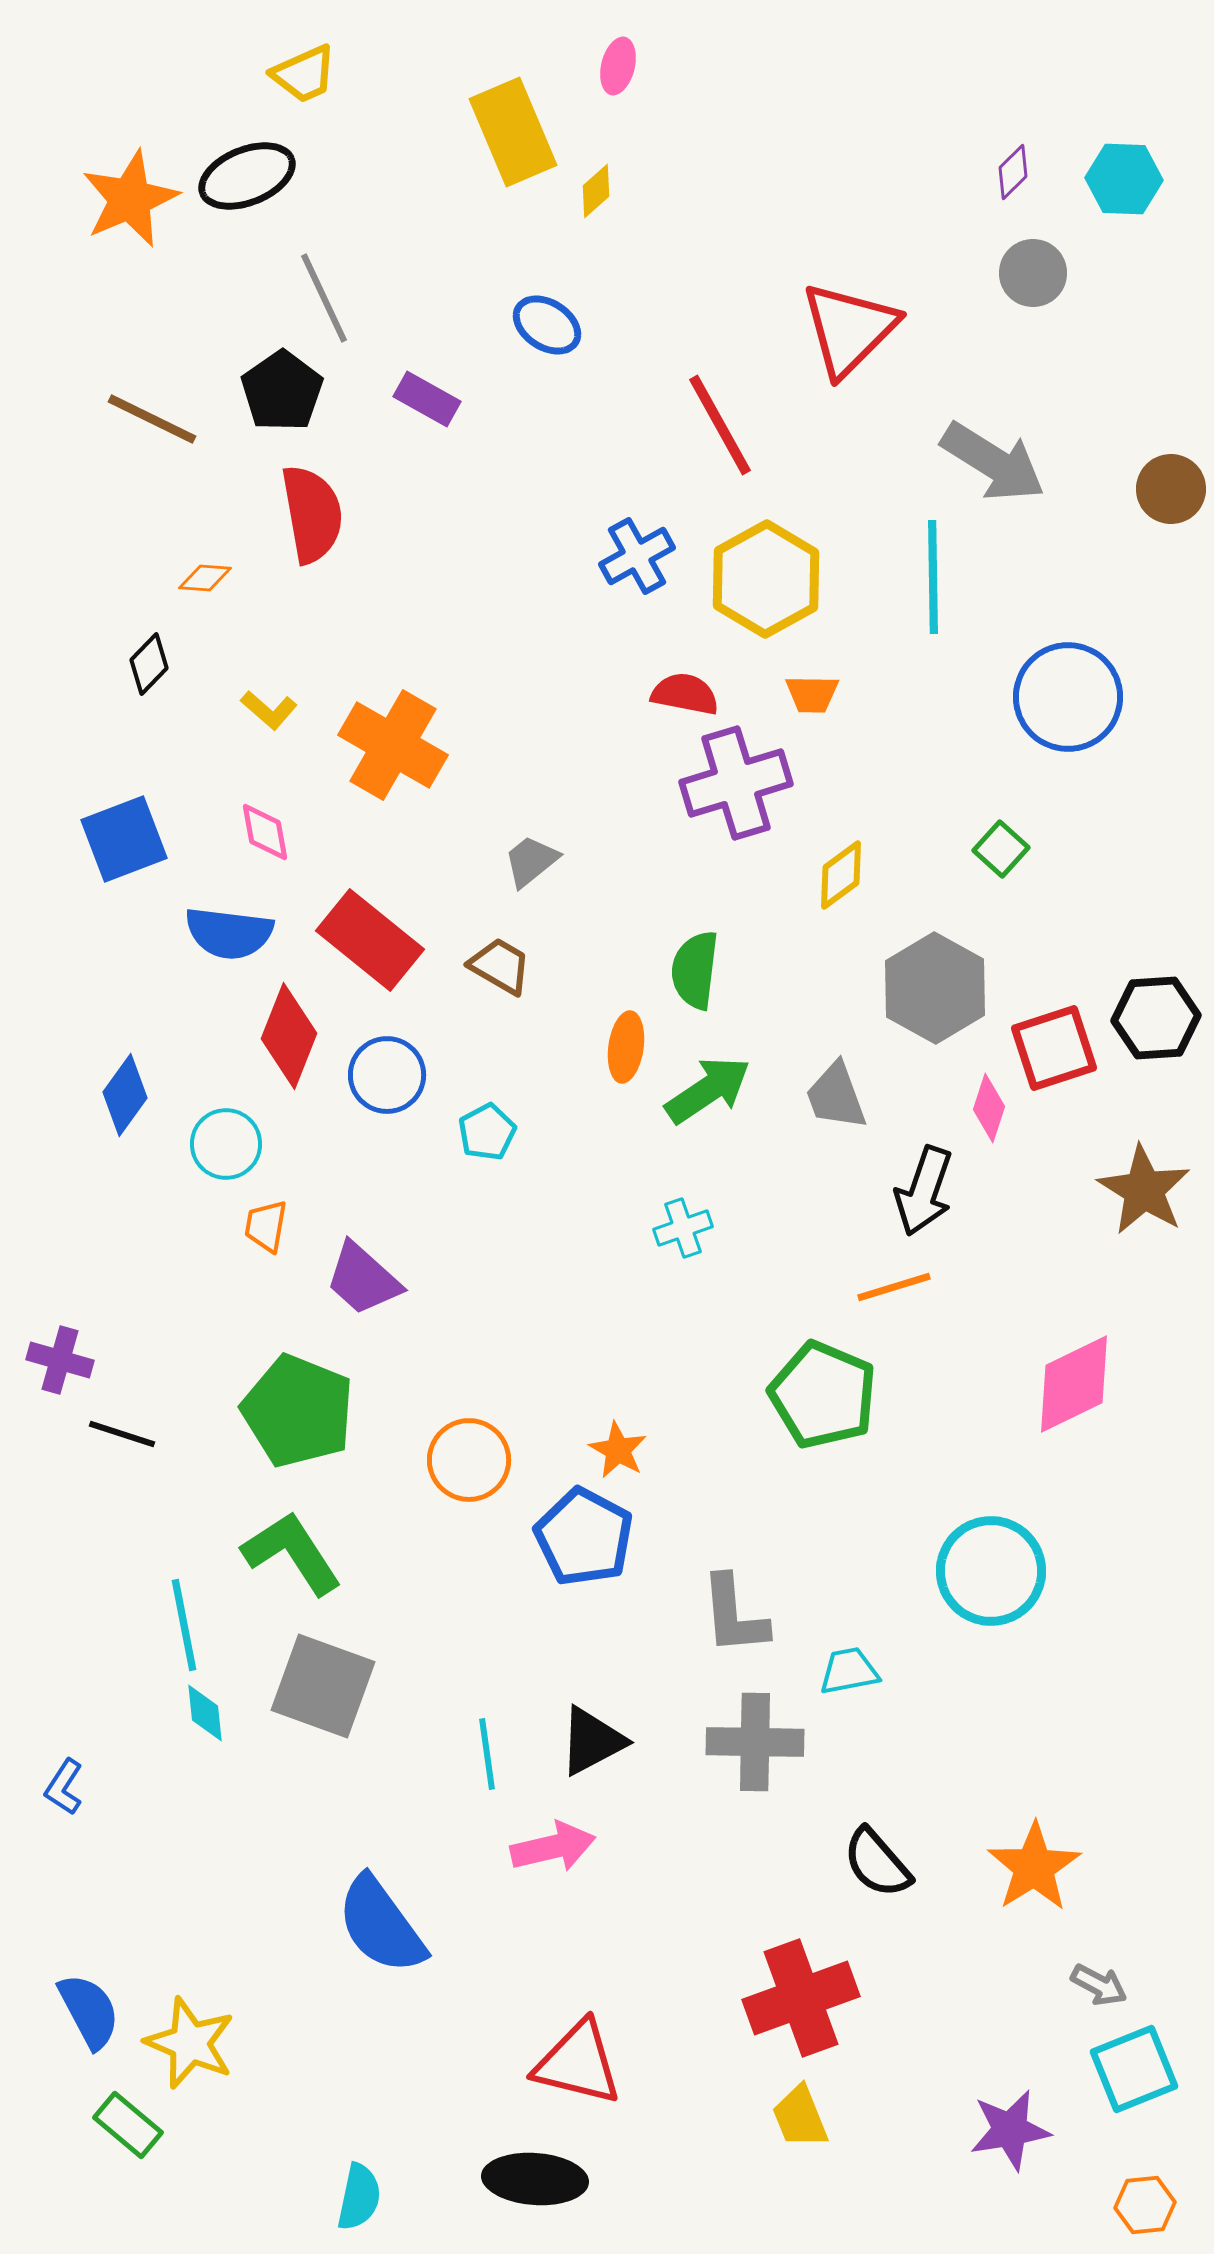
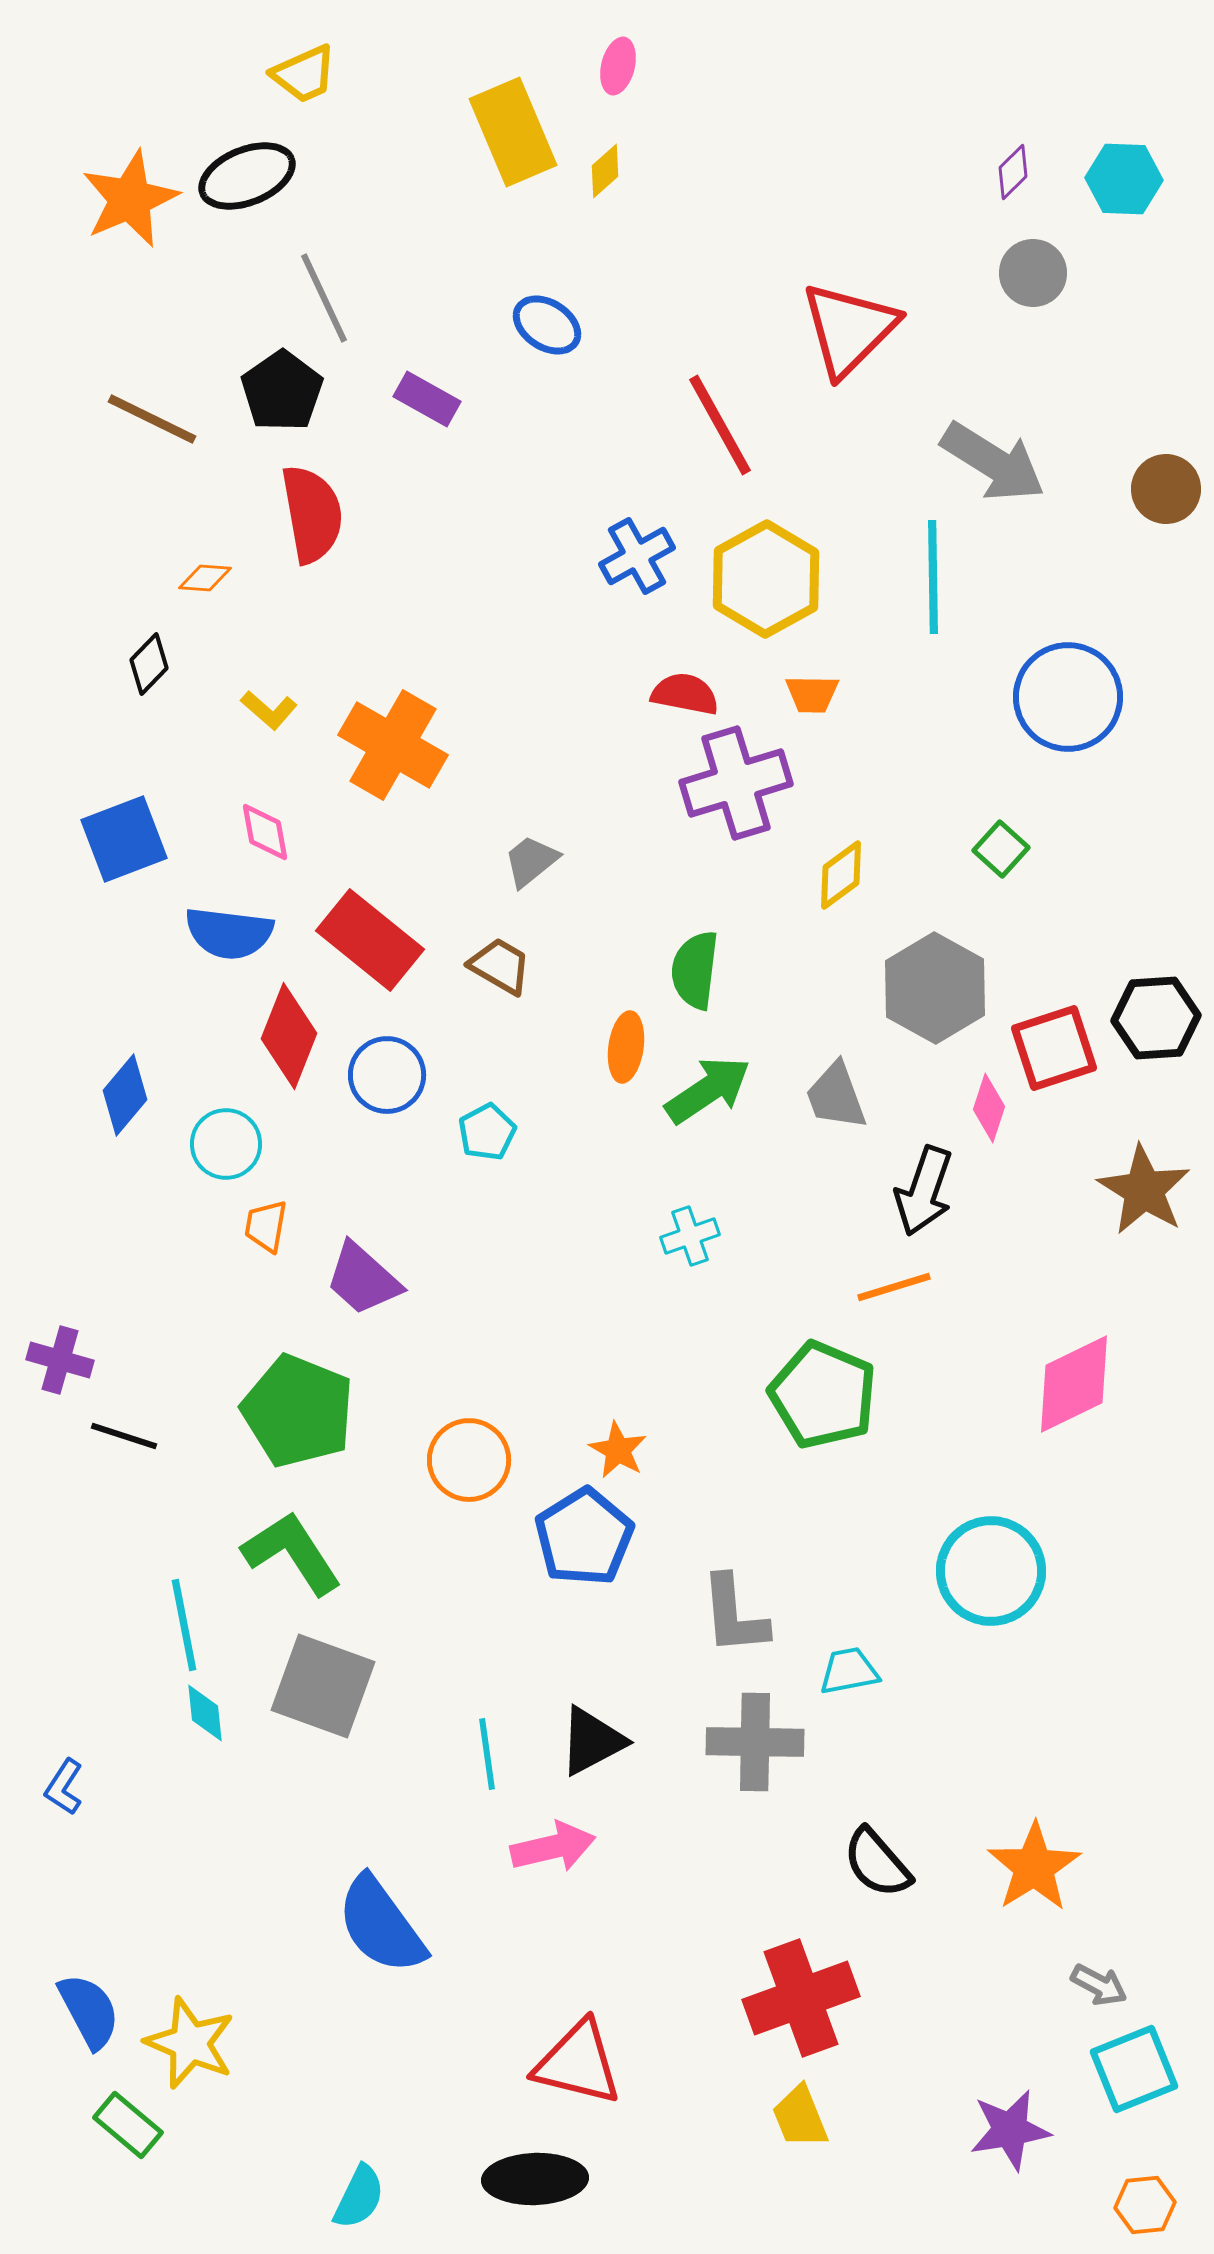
yellow diamond at (596, 191): moved 9 px right, 20 px up
brown circle at (1171, 489): moved 5 px left
blue diamond at (125, 1095): rotated 4 degrees clockwise
cyan cross at (683, 1228): moved 7 px right, 8 px down
black line at (122, 1434): moved 2 px right, 2 px down
blue pentagon at (584, 1537): rotated 12 degrees clockwise
black ellipse at (535, 2179): rotated 6 degrees counterclockwise
cyan semicircle at (359, 2197): rotated 14 degrees clockwise
